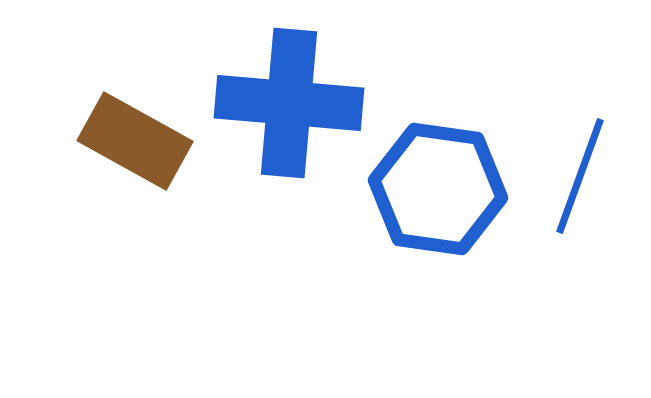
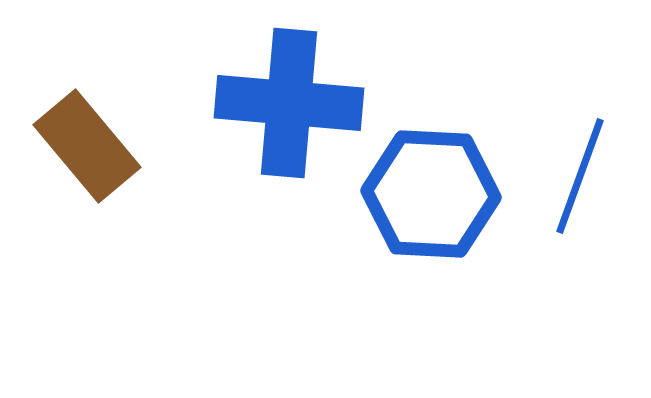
brown rectangle: moved 48 px left, 5 px down; rotated 21 degrees clockwise
blue hexagon: moved 7 px left, 5 px down; rotated 5 degrees counterclockwise
